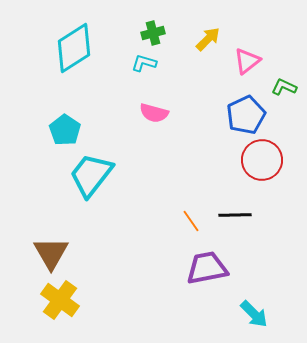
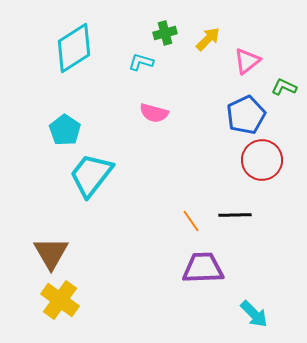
green cross: moved 12 px right
cyan L-shape: moved 3 px left, 1 px up
purple trapezoid: moved 4 px left; rotated 9 degrees clockwise
